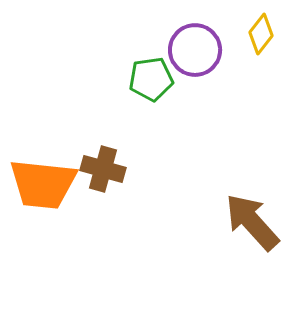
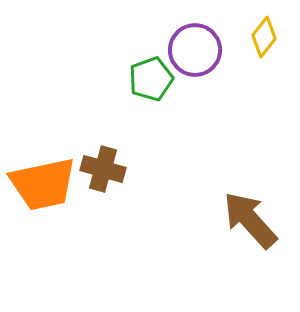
yellow diamond: moved 3 px right, 3 px down
green pentagon: rotated 12 degrees counterclockwise
orange trapezoid: rotated 18 degrees counterclockwise
brown arrow: moved 2 px left, 2 px up
